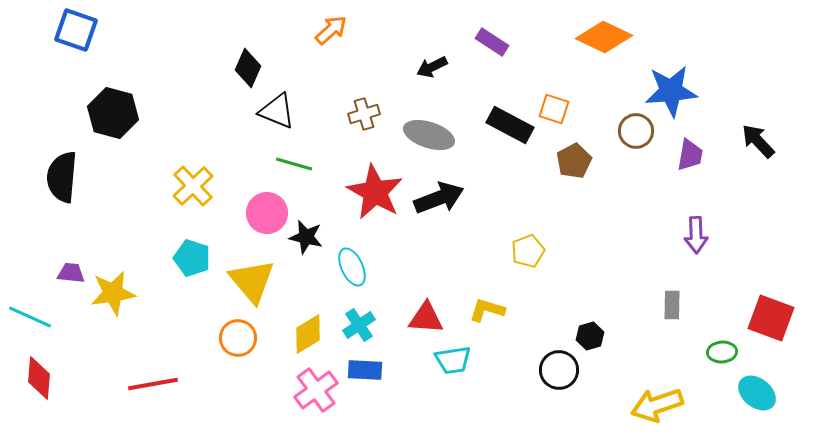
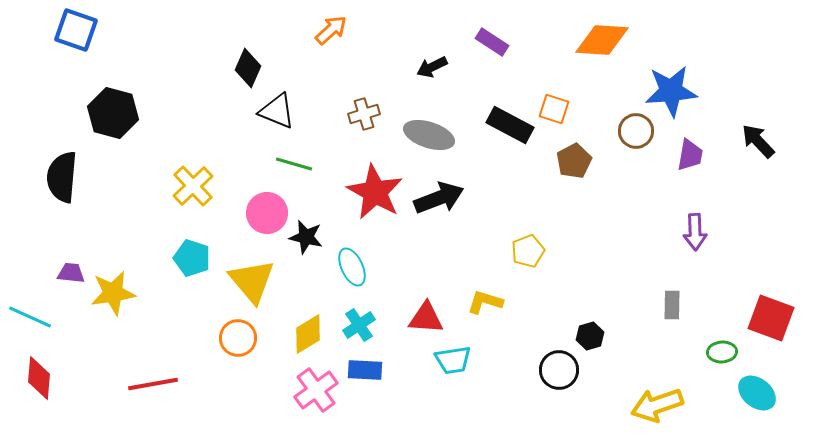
orange diamond at (604, 37): moved 2 px left, 3 px down; rotated 22 degrees counterclockwise
purple arrow at (696, 235): moved 1 px left, 3 px up
yellow L-shape at (487, 310): moved 2 px left, 8 px up
